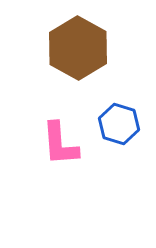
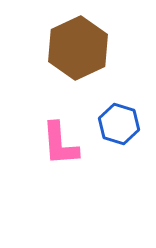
brown hexagon: rotated 6 degrees clockwise
